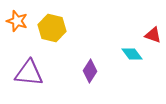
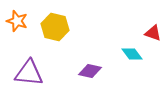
yellow hexagon: moved 3 px right, 1 px up
red triangle: moved 2 px up
purple diamond: rotated 70 degrees clockwise
